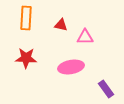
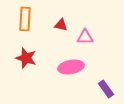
orange rectangle: moved 1 px left, 1 px down
red star: rotated 15 degrees clockwise
